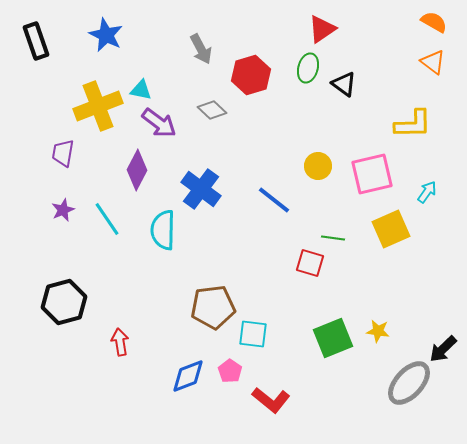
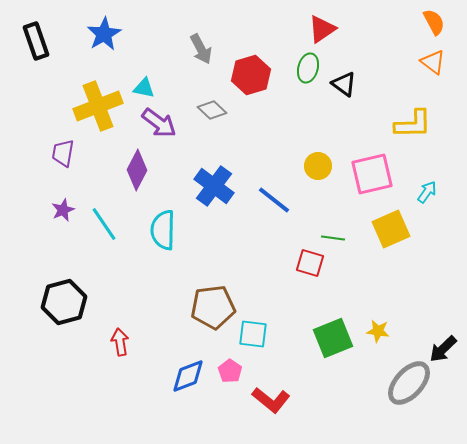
orange semicircle: rotated 32 degrees clockwise
blue star: moved 2 px left, 1 px up; rotated 16 degrees clockwise
cyan triangle: moved 3 px right, 2 px up
blue cross: moved 13 px right, 3 px up
cyan line: moved 3 px left, 5 px down
